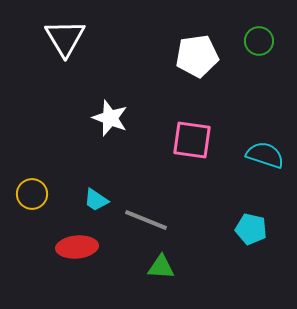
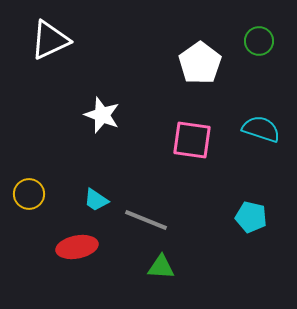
white triangle: moved 15 px left, 2 px down; rotated 36 degrees clockwise
white pentagon: moved 3 px right, 7 px down; rotated 27 degrees counterclockwise
white star: moved 8 px left, 3 px up
cyan semicircle: moved 4 px left, 26 px up
yellow circle: moved 3 px left
cyan pentagon: moved 12 px up
red ellipse: rotated 6 degrees counterclockwise
